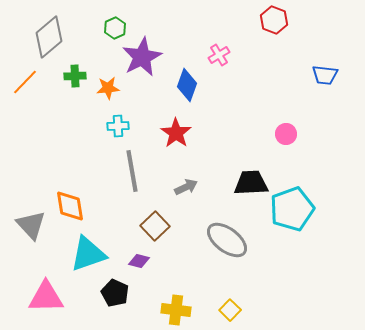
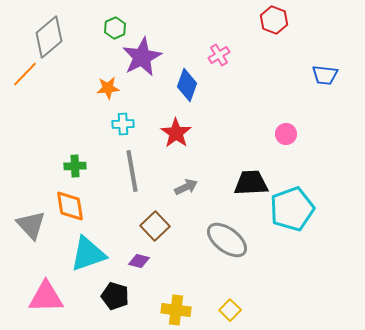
green cross: moved 90 px down
orange line: moved 8 px up
cyan cross: moved 5 px right, 2 px up
black pentagon: moved 3 px down; rotated 8 degrees counterclockwise
